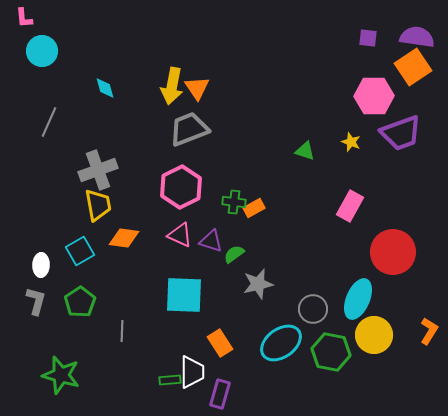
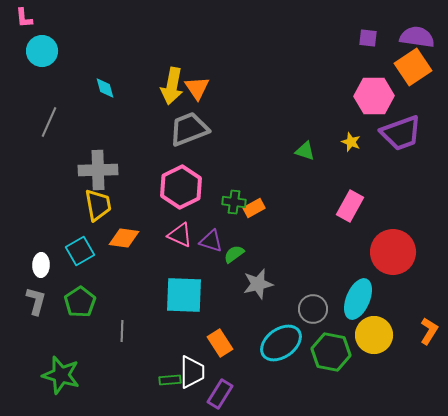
gray cross at (98, 170): rotated 18 degrees clockwise
purple rectangle at (220, 394): rotated 16 degrees clockwise
